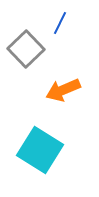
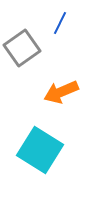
gray square: moved 4 px left, 1 px up; rotated 9 degrees clockwise
orange arrow: moved 2 px left, 2 px down
